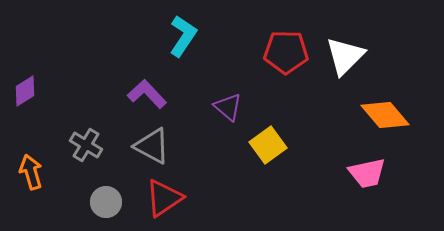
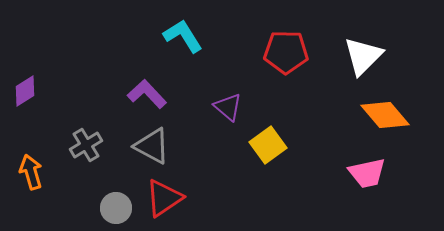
cyan L-shape: rotated 66 degrees counterclockwise
white triangle: moved 18 px right
gray cross: rotated 28 degrees clockwise
gray circle: moved 10 px right, 6 px down
